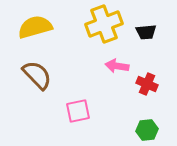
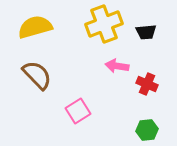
pink square: rotated 20 degrees counterclockwise
